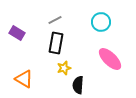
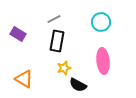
gray line: moved 1 px left, 1 px up
purple rectangle: moved 1 px right, 1 px down
black rectangle: moved 1 px right, 2 px up
pink ellipse: moved 7 px left, 2 px down; rotated 40 degrees clockwise
black semicircle: rotated 66 degrees counterclockwise
